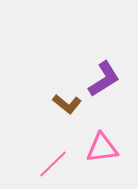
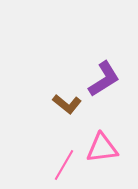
pink line: moved 11 px right, 1 px down; rotated 16 degrees counterclockwise
